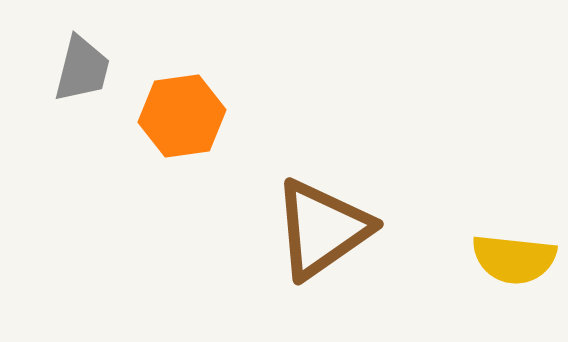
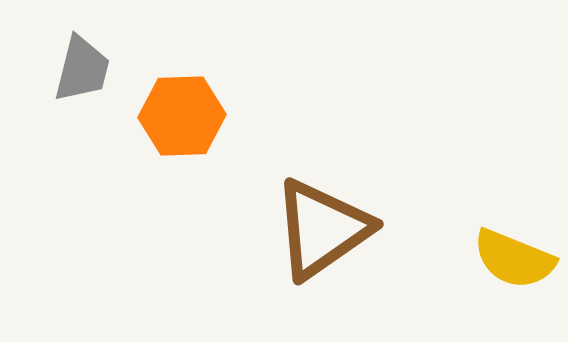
orange hexagon: rotated 6 degrees clockwise
yellow semicircle: rotated 16 degrees clockwise
